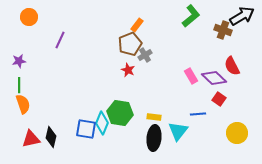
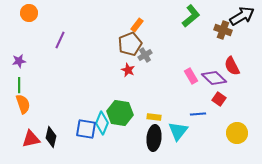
orange circle: moved 4 px up
